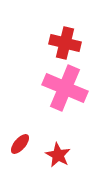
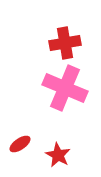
red cross: rotated 24 degrees counterclockwise
red ellipse: rotated 15 degrees clockwise
